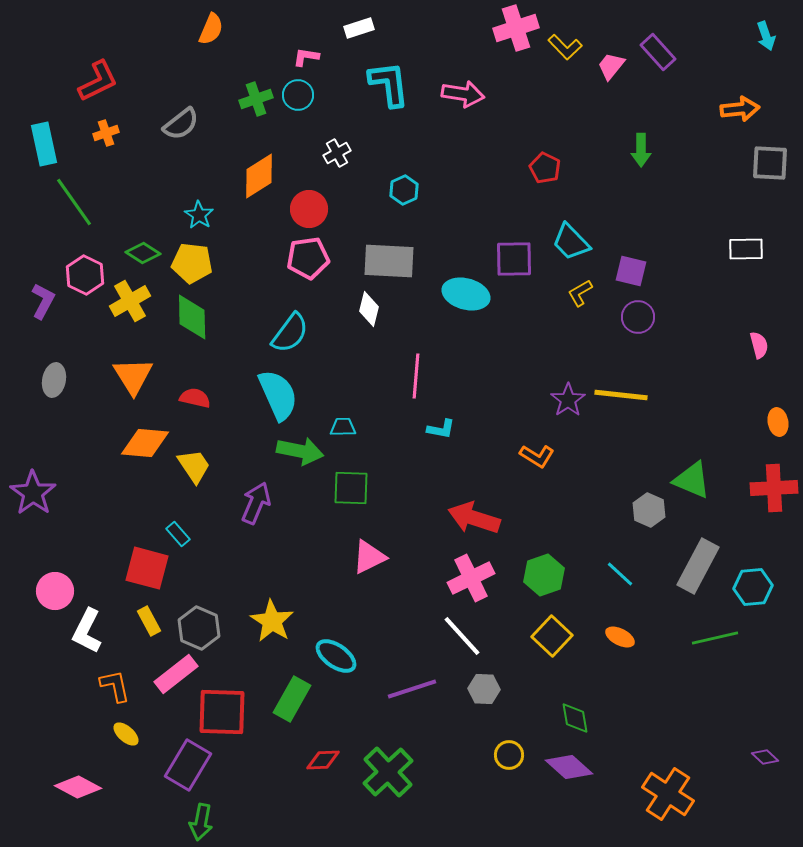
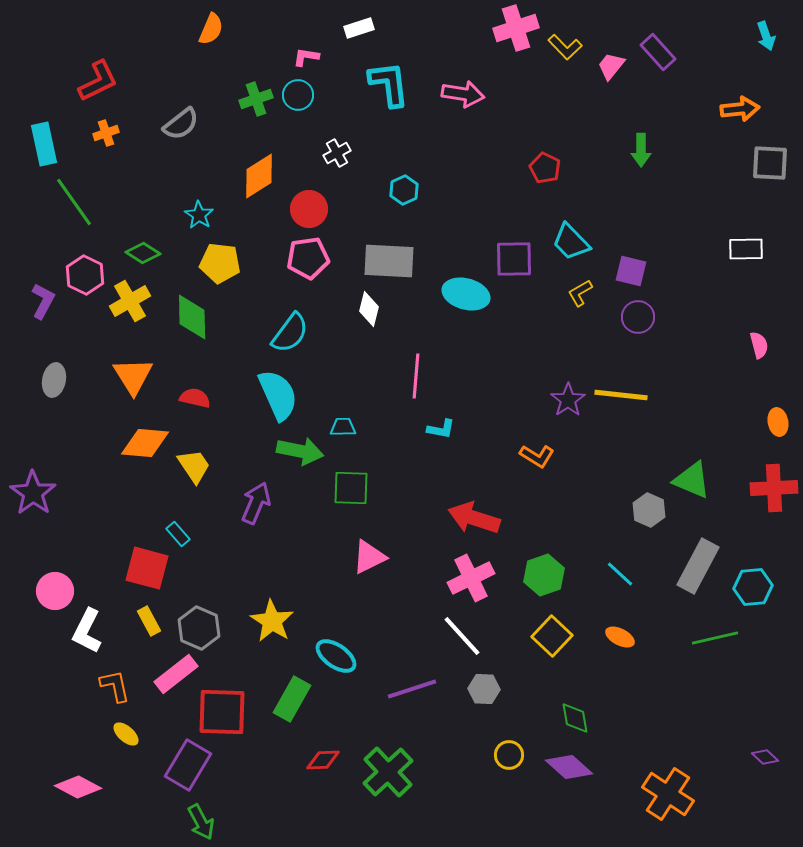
yellow pentagon at (192, 263): moved 28 px right
green arrow at (201, 822): rotated 39 degrees counterclockwise
